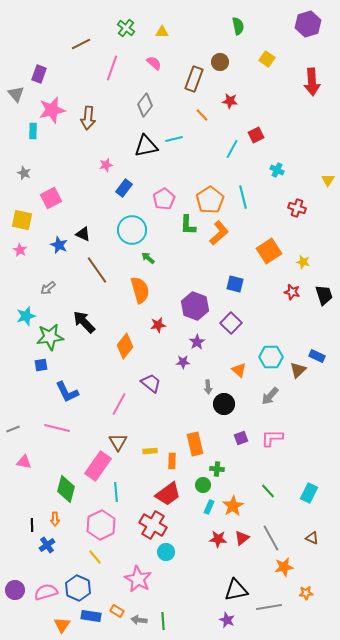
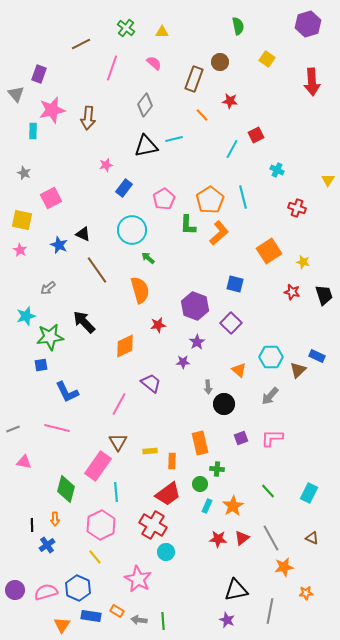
orange diamond at (125, 346): rotated 25 degrees clockwise
orange rectangle at (195, 444): moved 5 px right, 1 px up
green circle at (203, 485): moved 3 px left, 1 px up
cyan rectangle at (209, 507): moved 2 px left, 1 px up
gray line at (269, 607): moved 1 px right, 4 px down; rotated 70 degrees counterclockwise
